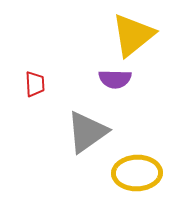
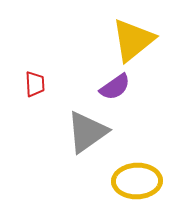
yellow triangle: moved 5 px down
purple semicircle: moved 8 px down; rotated 36 degrees counterclockwise
yellow ellipse: moved 8 px down
